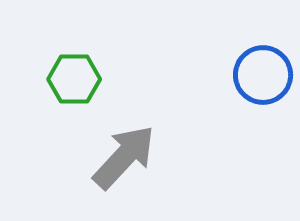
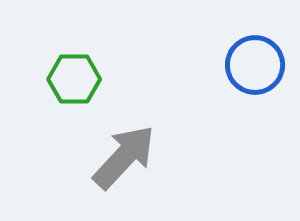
blue circle: moved 8 px left, 10 px up
